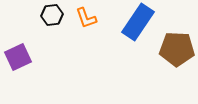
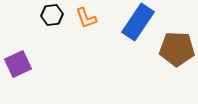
purple square: moved 7 px down
